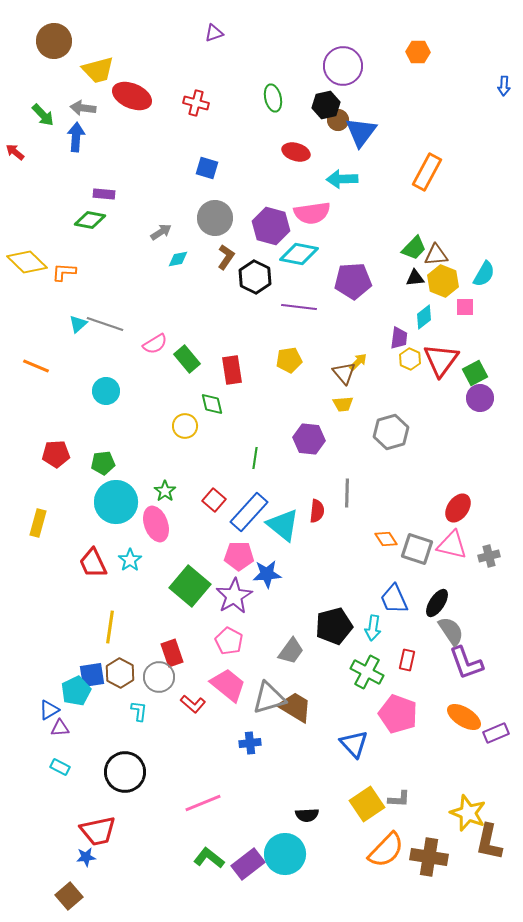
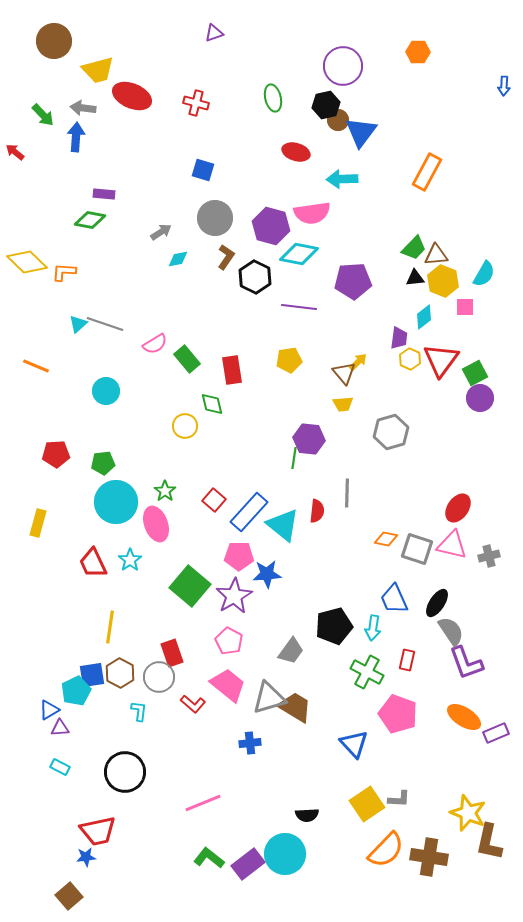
blue square at (207, 168): moved 4 px left, 2 px down
green line at (255, 458): moved 39 px right
orange diamond at (386, 539): rotated 45 degrees counterclockwise
